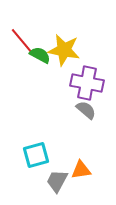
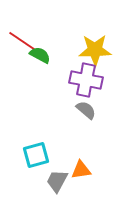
red line: rotated 16 degrees counterclockwise
yellow star: moved 31 px right; rotated 12 degrees counterclockwise
purple cross: moved 1 px left, 3 px up
